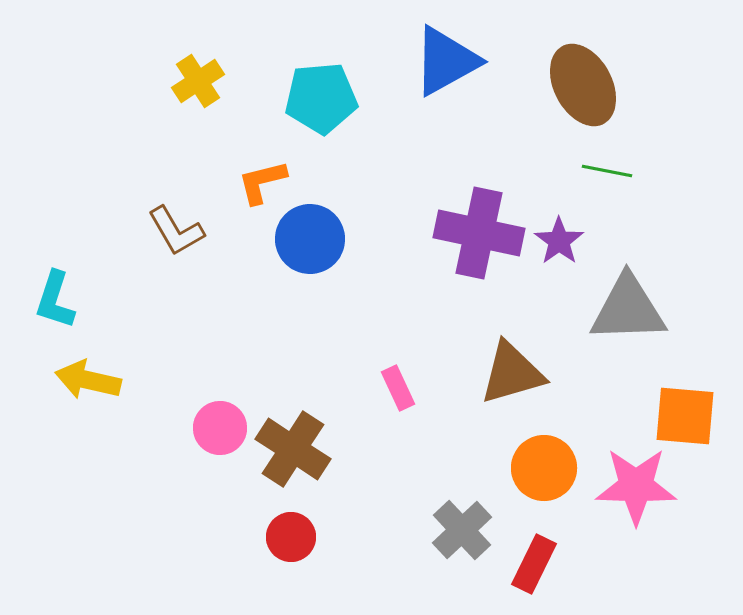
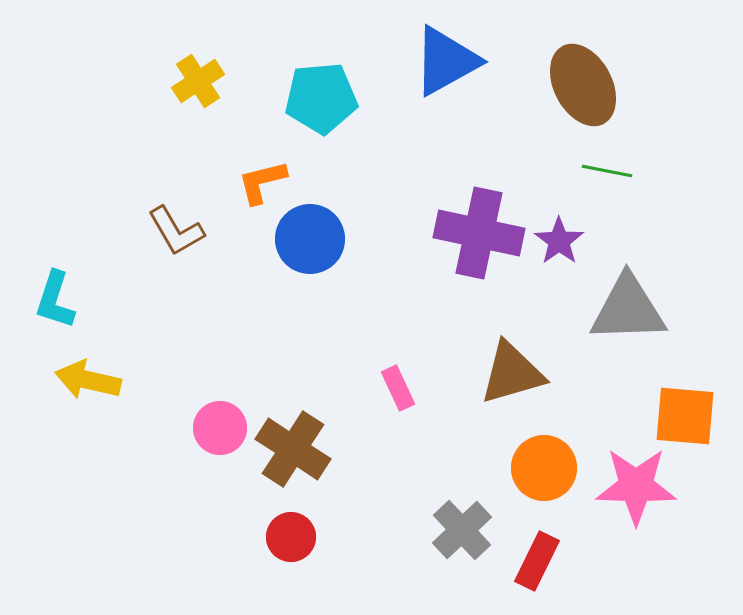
red rectangle: moved 3 px right, 3 px up
